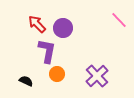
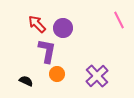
pink line: rotated 18 degrees clockwise
